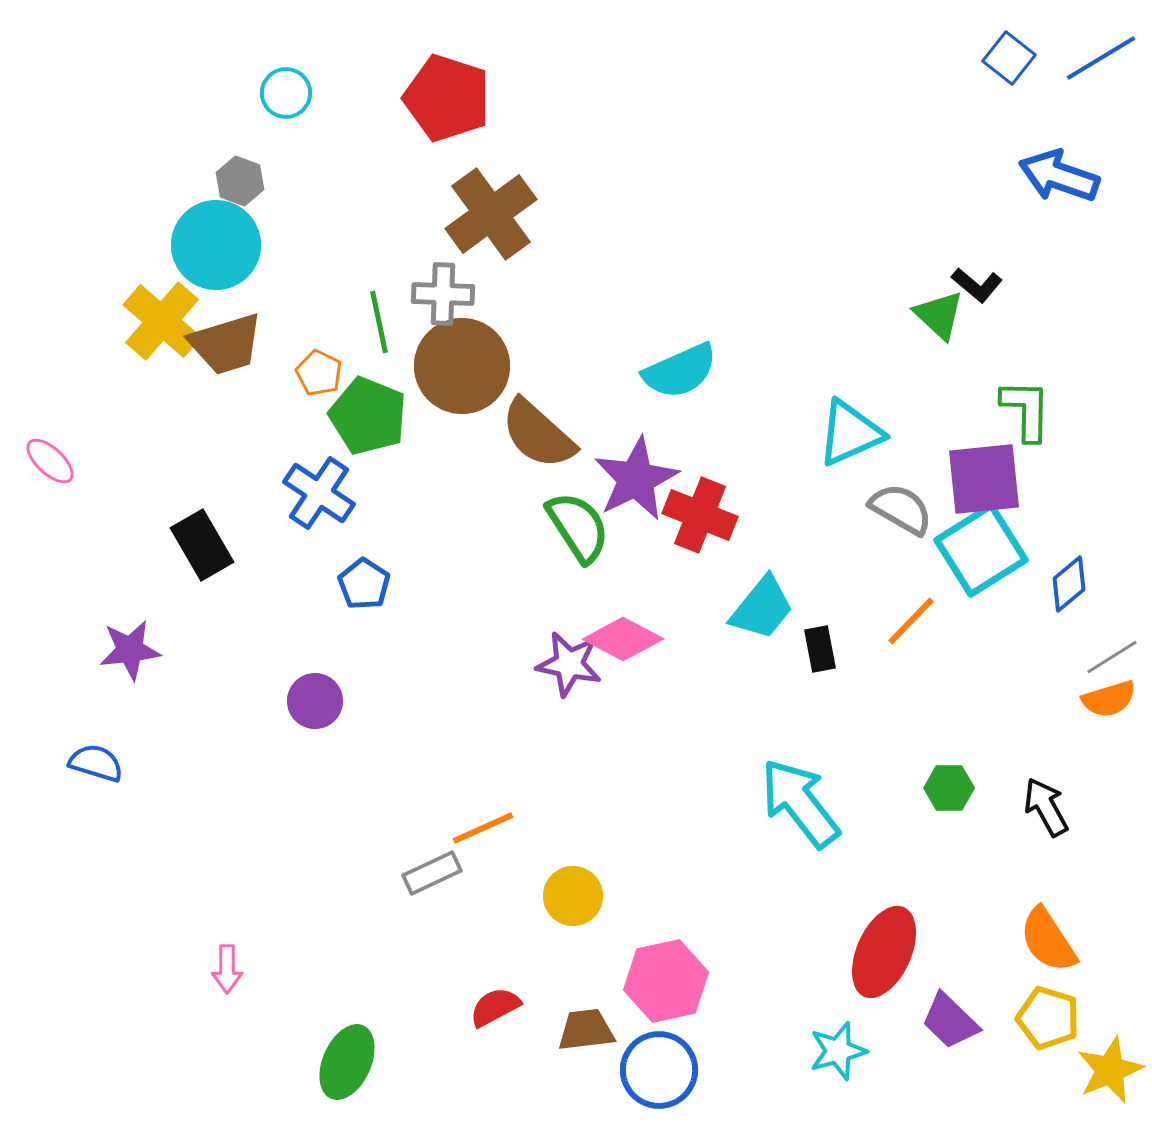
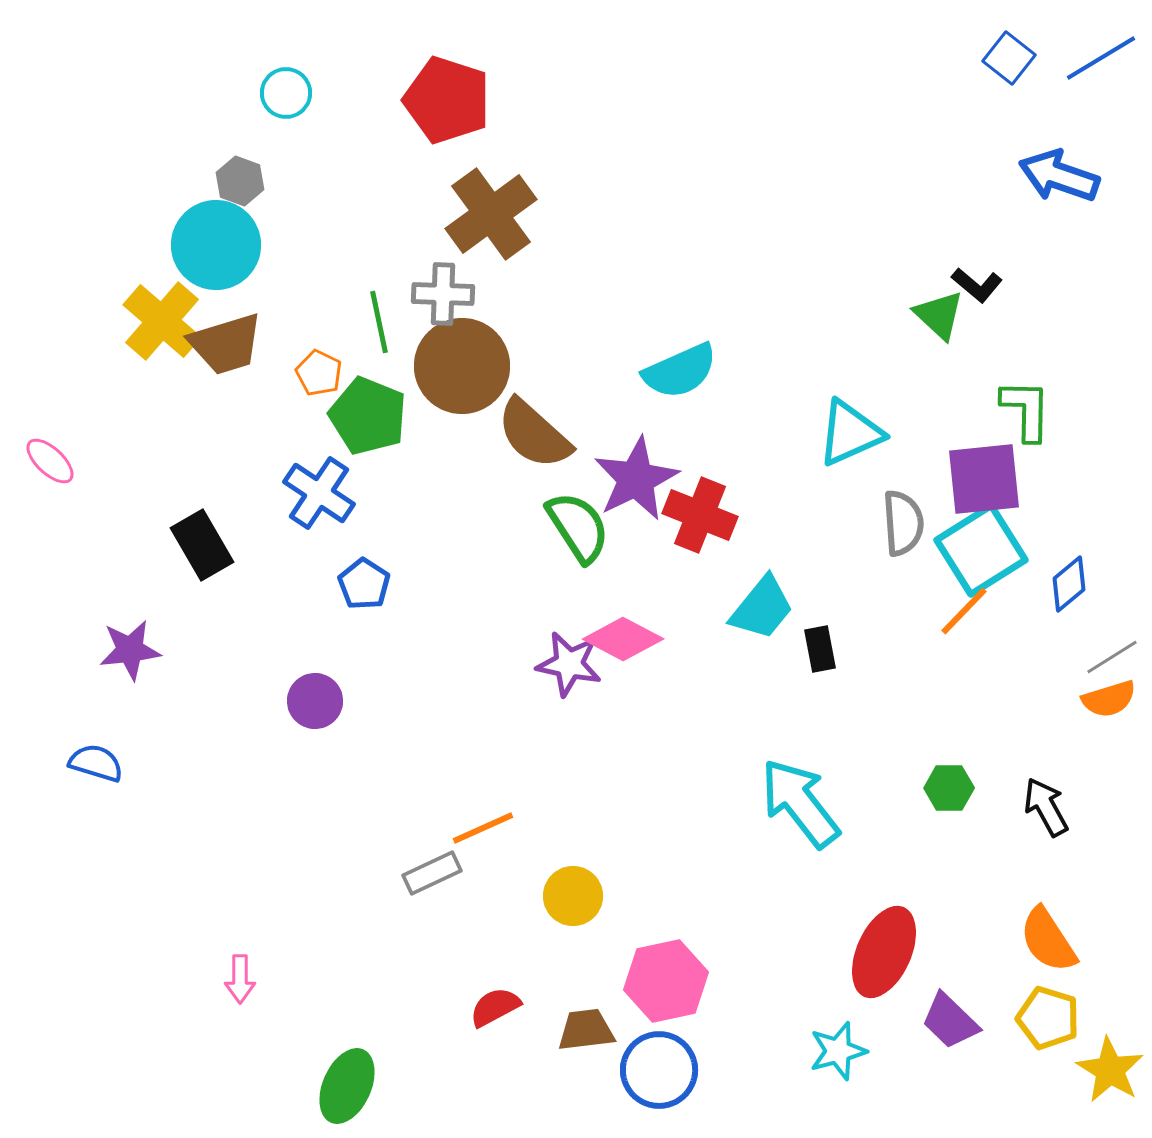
red pentagon at (447, 98): moved 2 px down
brown semicircle at (538, 434): moved 4 px left
gray semicircle at (901, 509): moved 2 px right, 14 px down; rotated 56 degrees clockwise
orange line at (911, 621): moved 53 px right, 10 px up
pink arrow at (227, 969): moved 13 px right, 10 px down
green ellipse at (347, 1062): moved 24 px down
yellow star at (1110, 1070): rotated 18 degrees counterclockwise
